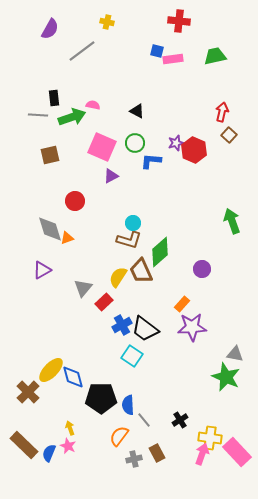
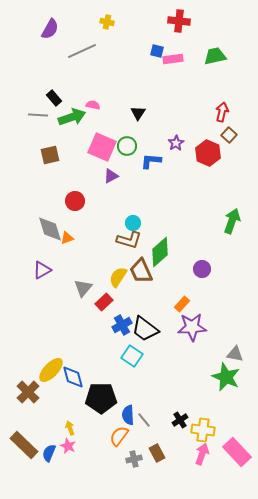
gray line at (82, 51): rotated 12 degrees clockwise
black rectangle at (54, 98): rotated 35 degrees counterclockwise
black triangle at (137, 111): moved 1 px right, 2 px down; rotated 35 degrees clockwise
green circle at (135, 143): moved 8 px left, 3 px down
purple star at (176, 143): rotated 14 degrees counterclockwise
red hexagon at (194, 150): moved 14 px right, 3 px down
green arrow at (232, 221): rotated 40 degrees clockwise
blue semicircle at (128, 405): moved 10 px down
yellow cross at (210, 438): moved 7 px left, 8 px up
